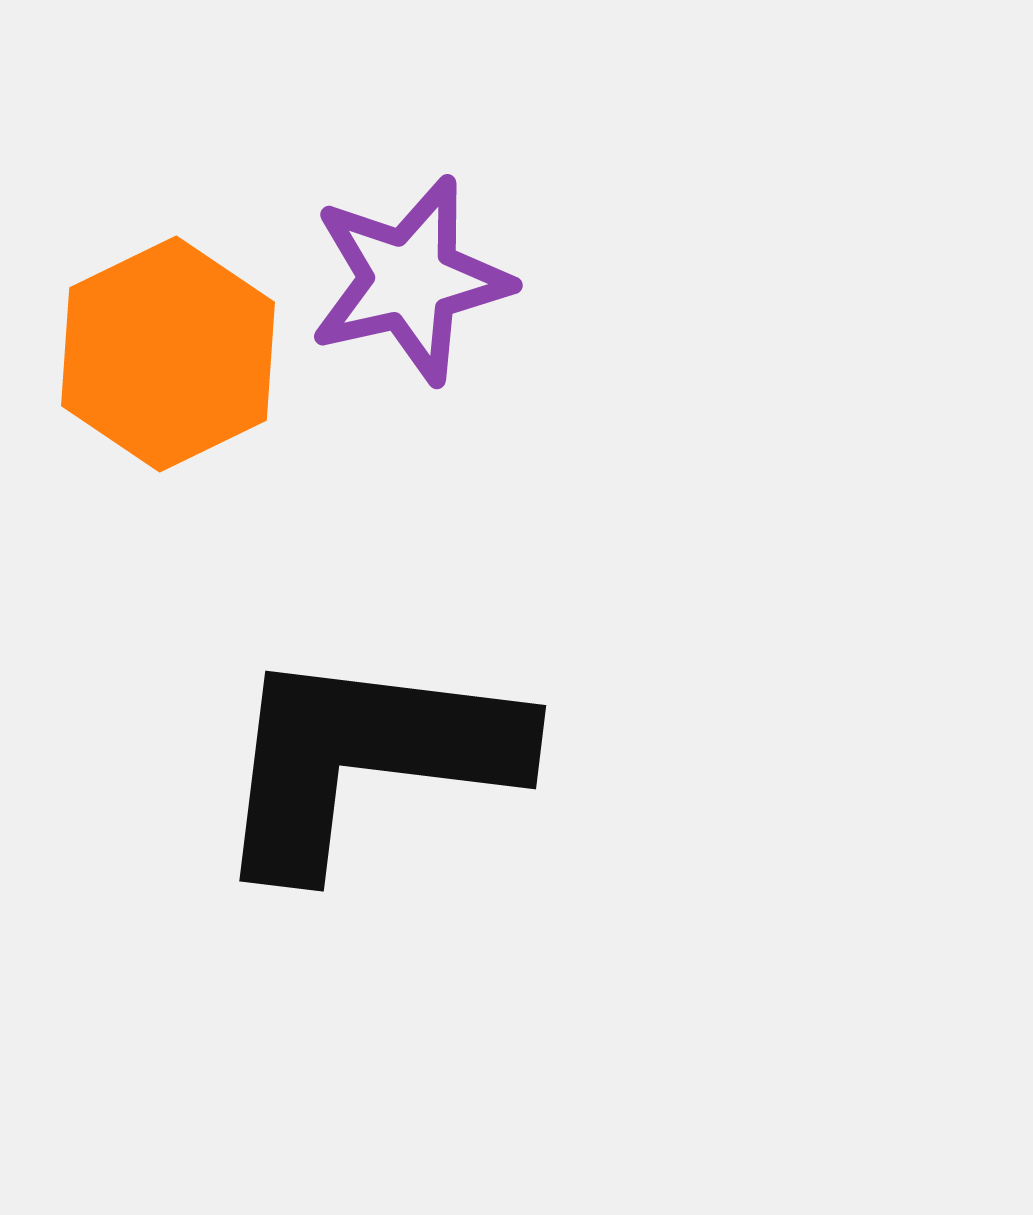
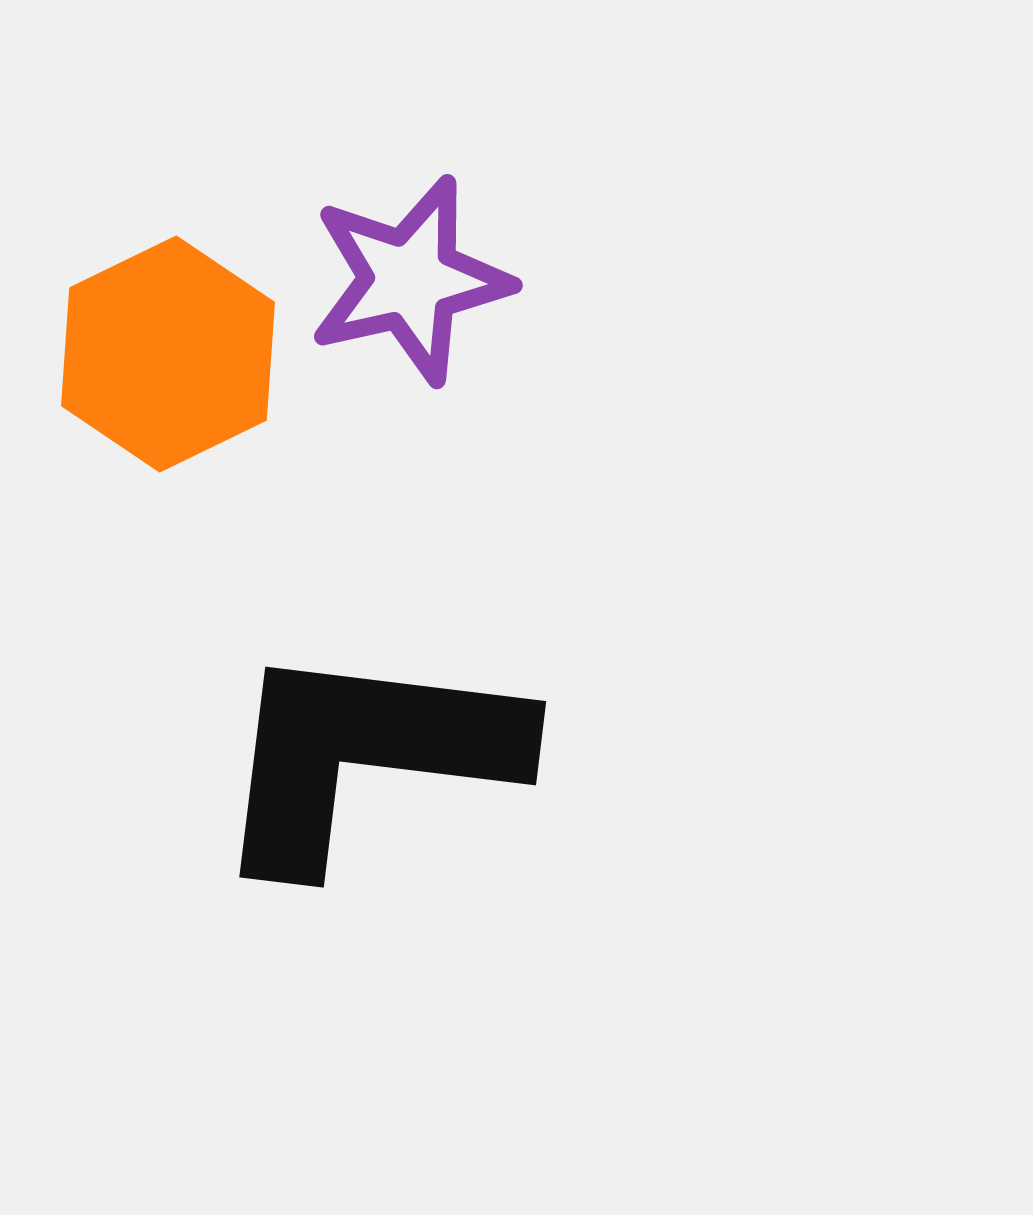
black L-shape: moved 4 px up
